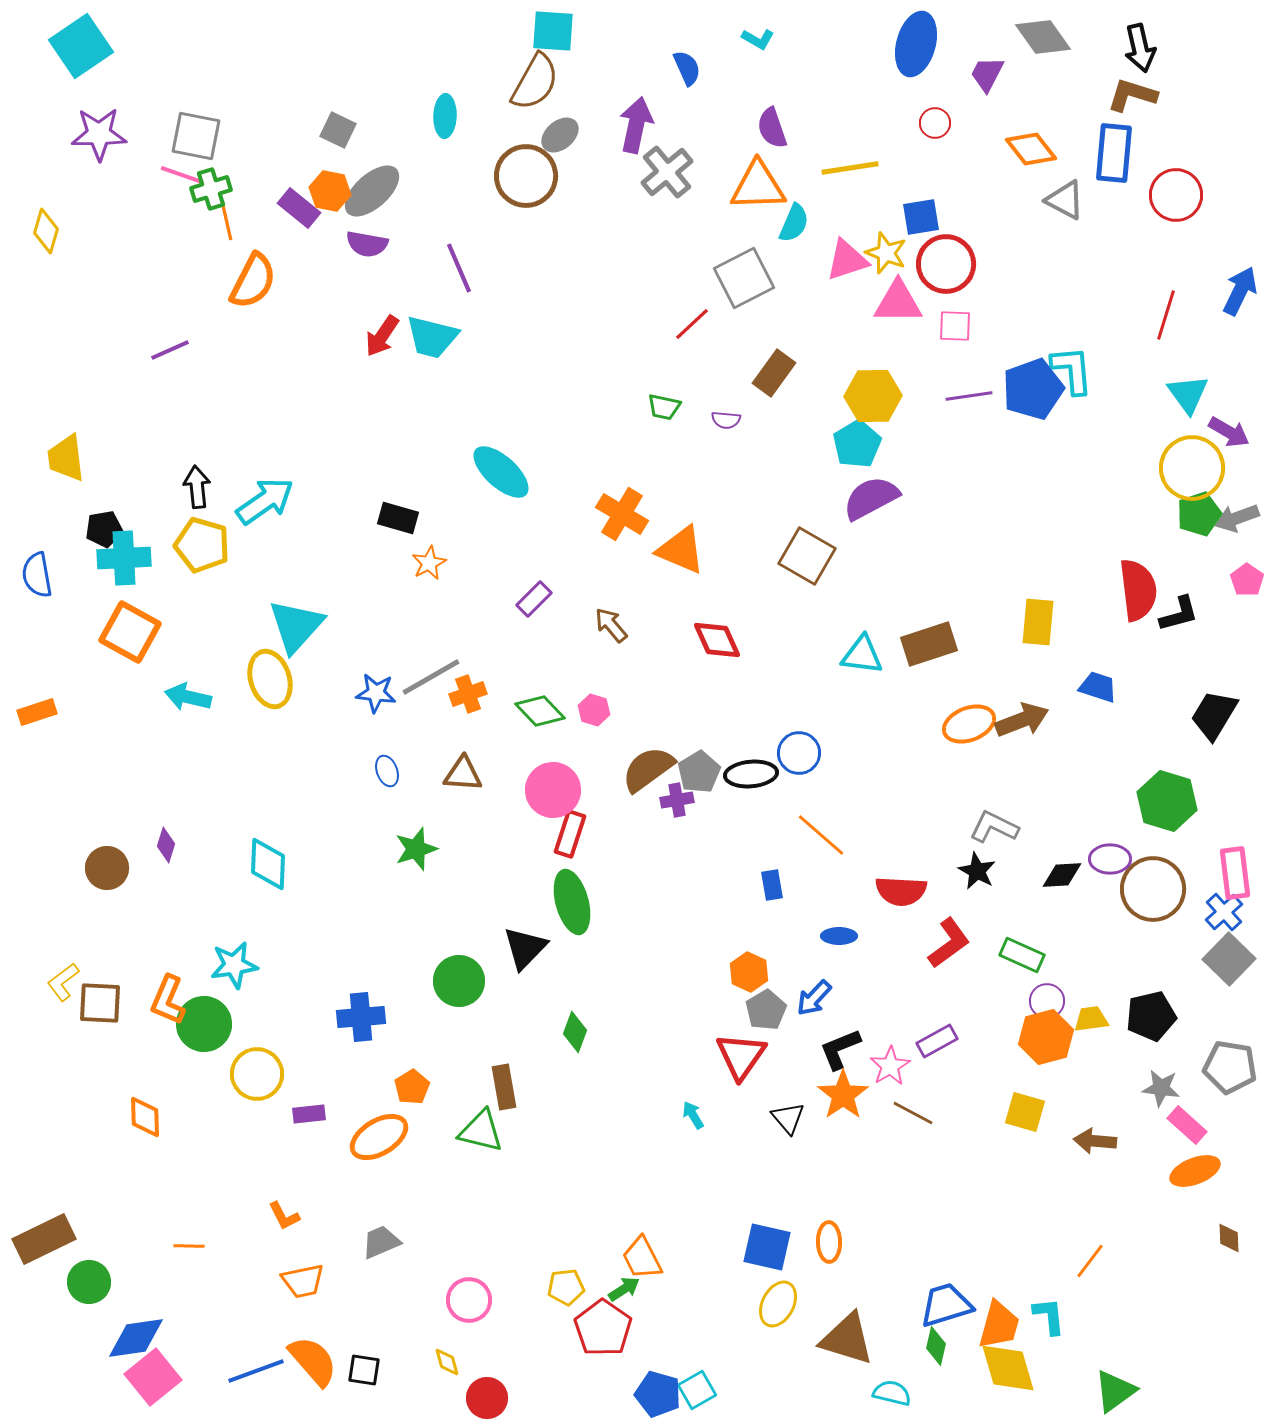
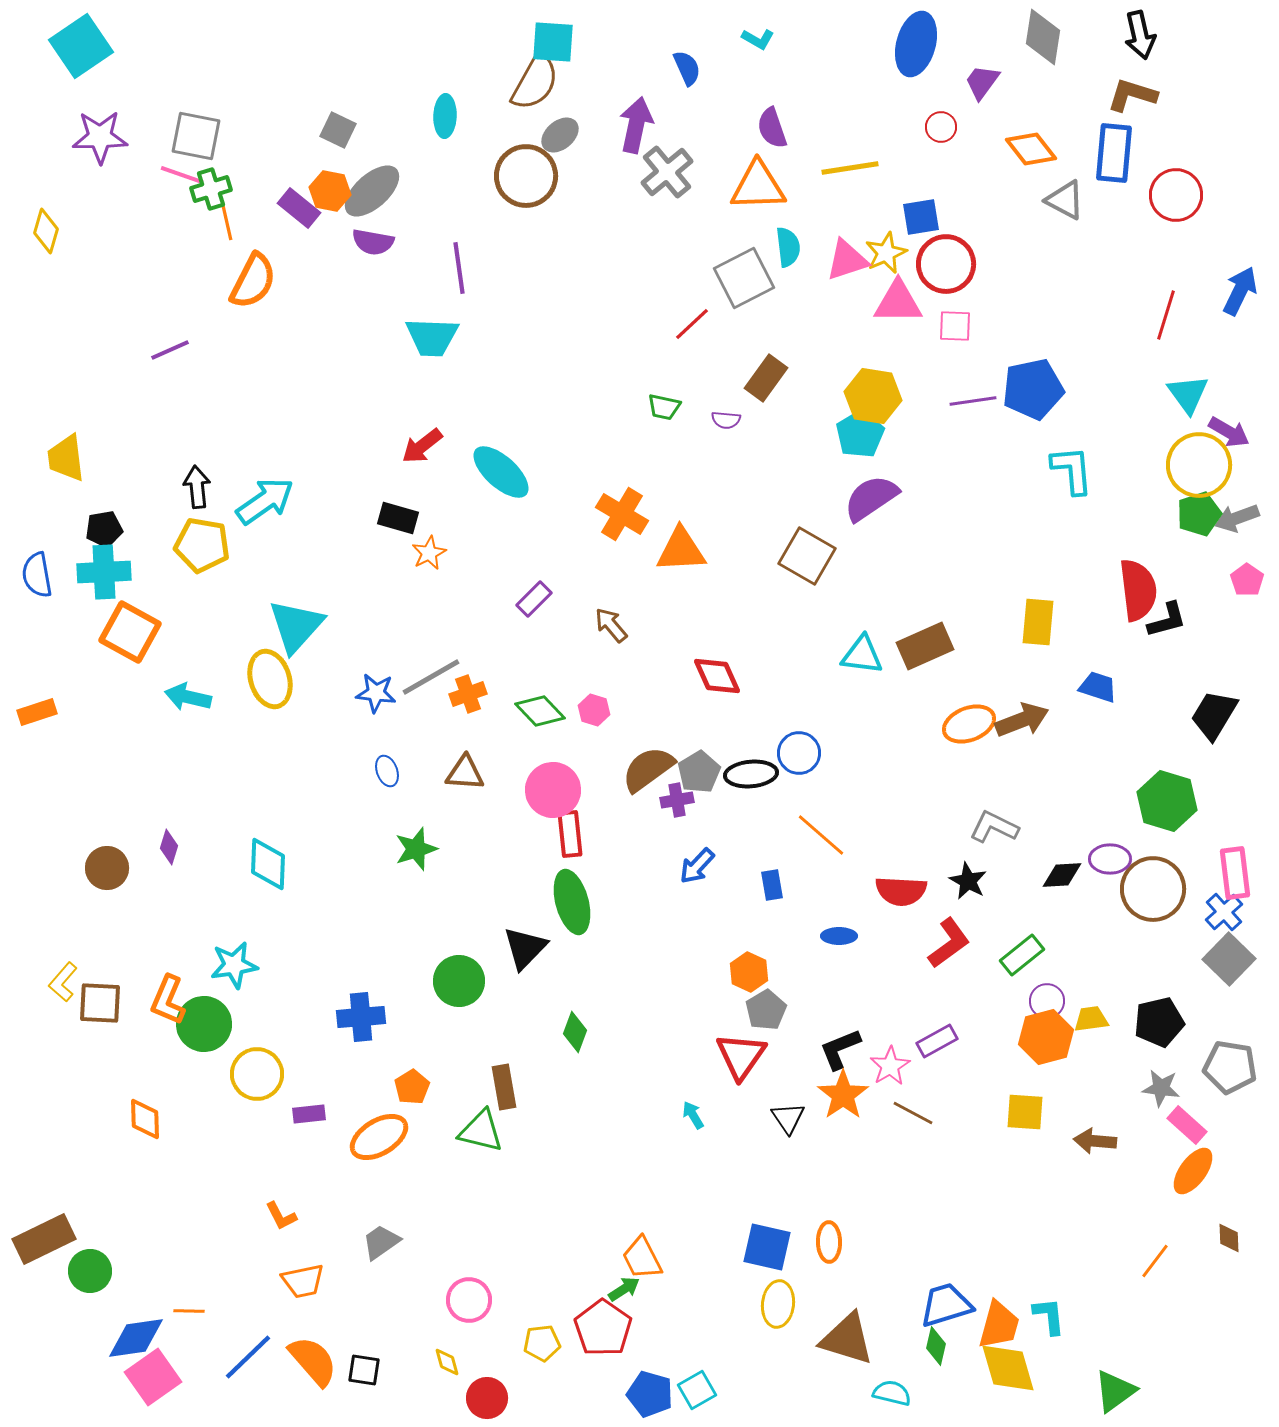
cyan square at (553, 31): moved 11 px down
gray diamond at (1043, 37): rotated 44 degrees clockwise
black arrow at (1140, 48): moved 13 px up
purple trapezoid at (987, 74): moved 5 px left, 8 px down; rotated 9 degrees clockwise
red circle at (935, 123): moved 6 px right, 4 px down
purple star at (99, 134): moved 1 px right, 3 px down
cyan semicircle at (794, 223): moved 6 px left, 24 px down; rotated 30 degrees counterclockwise
purple semicircle at (367, 244): moved 6 px right, 2 px up
yellow star at (886, 253): rotated 27 degrees clockwise
purple line at (459, 268): rotated 15 degrees clockwise
red arrow at (382, 336): moved 40 px right, 110 px down; rotated 18 degrees clockwise
cyan trapezoid at (432, 337): rotated 12 degrees counterclockwise
cyan L-shape at (1072, 370): moved 100 px down
brown rectangle at (774, 373): moved 8 px left, 5 px down
blue pentagon at (1033, 389): rotated 8 degrees clockwise
yellow hexagon at (873, 396): rotated 10 degrees clockwise
purple line at (969, 396): moved 4 px right, 5 px down
cyan pentagon at (857, 444): moved 3 px right, 10 px up
yellow circle at (1192, 468): moved 7 px right, 3 px up
purple semicircle at (871, 498): rotated 6 degrees counterclockwise
yellow pentagon at (202, 545): rotated 6 degrees counterclockwise
orange triangle at (681, 550): rotated 26 degrees counterclockwise
cyan cross at (124, 558): moved 20 px left, 14 px down
orange star at (429, 563): moved 10 px up
black L-shape at (1179, 614): moved 12 px left, 6 px down
red diamond at (717, 640): moved 36 px down
brown rectangle at (929, 644): moved 4 px left, 2 px down; rotated 6 degrees counterclockwise
brown triangle at (463, 774): moved 2 px right, 1 px up
red rectangle at (570, 834): rotated 24 degrees counterclockwise
purple diamond at (166, 845): moved 3 px right, 2 px down
black star at (977, 871): moved 9 px left, 10 px down
green rectangle at (1022, 955): rotated 63 degrees counterclockwise
yellow L-shape at (63, 982): rotated 12 degrees counterclockwise
blue arrow at (814, 998): moved 117 px left, 132 px up
black pentagon at (1151, 1016): moved 8 px right, 6 px down
yellow square at (1025, 1112): rotated 12 degrees counterclockwise
orange diamond at (145, 1117): moved 2 px down
black triangle at (788, 1118): rotated 6 degrees clockwise
orange ellipse at (1195, 1171): moved 2 px left; rotated 33 degrees counterclockwise
orange L-shape at (284, 1216): moved 3 px left
gray trapezoid at (381, 1242): rotated 12 degrees counterclockwise
orange line at (189, 1246): moved 65 px down
orange line at (1090, 1261): moved 65 px right
green circle at (89, 1282): moved 1 px right, 11 px up
yellow pentagon at (566, 1287): moved 24 px left, 56 px down
yellow ellipse at (778, 1304): rotated 21 degrees counterclockwise
blue line at (256, 1371): moved 8 px left, 14 px up; rotated 24 degrees counterclockwise
pink square at (153, 1377): rotated 4 degrees clockwise
blue pentagon at (658, 1394): moved 8 px left
